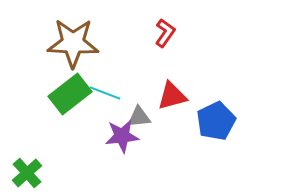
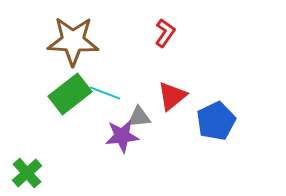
brown star: moved 2 px up
red triangle: rotated 24 degrees counterclockwise
